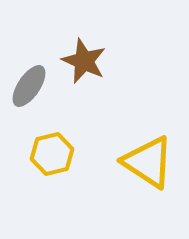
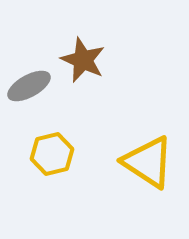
brown star: moved 1 px left, 1 px up
gray ellipse: rotated 27 degrees clockwise
